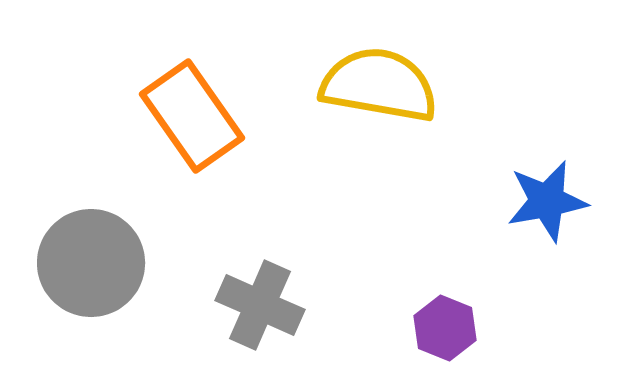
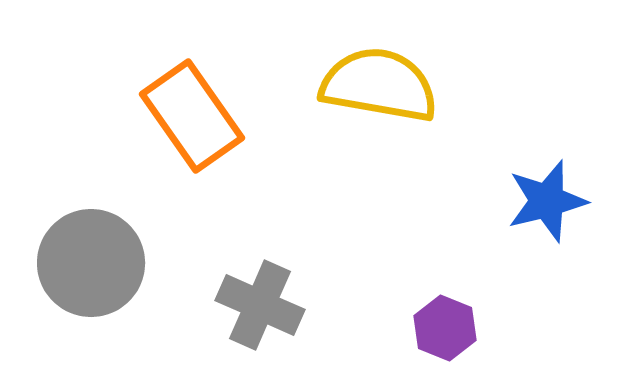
blue star: rotated 4 degrees counterclockwise
